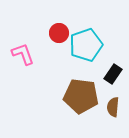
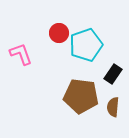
pink L-shape: moved 2 px left
